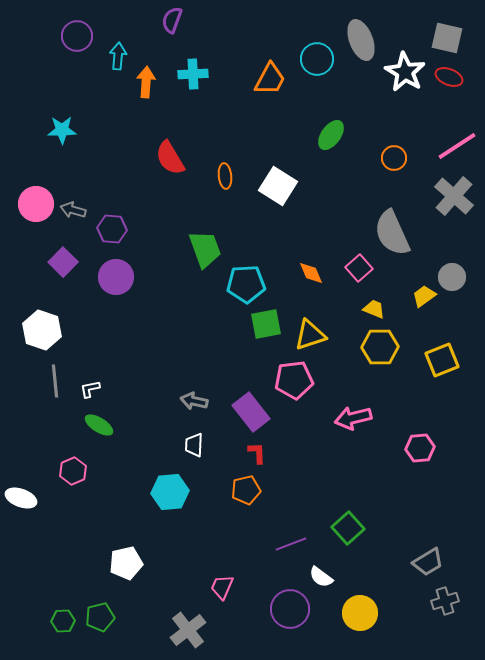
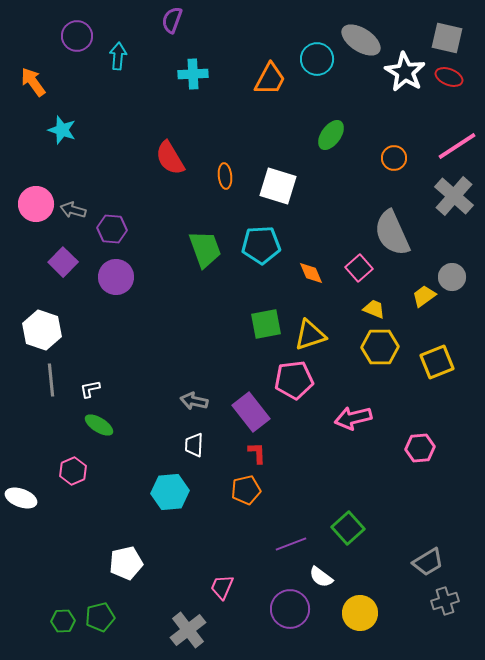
gray ellipse at (361, 40): rotated 36 degrees counterclockwise
orange arrow at (146, 82): moved 113 px left; rotated 40 degrees counterclockwise
cyan star at (62, 130): rotated 20 degrees clockwise
white square at (278, 186): rotated 15 degrees counterclockwise
cyan pentagon at (246, 284): moved 15 px right, 39 px up
yellow square at (442, 360): moved 5 px left, 2 px down
gray line at (55, 381): moved 4 px left, 1 px up
